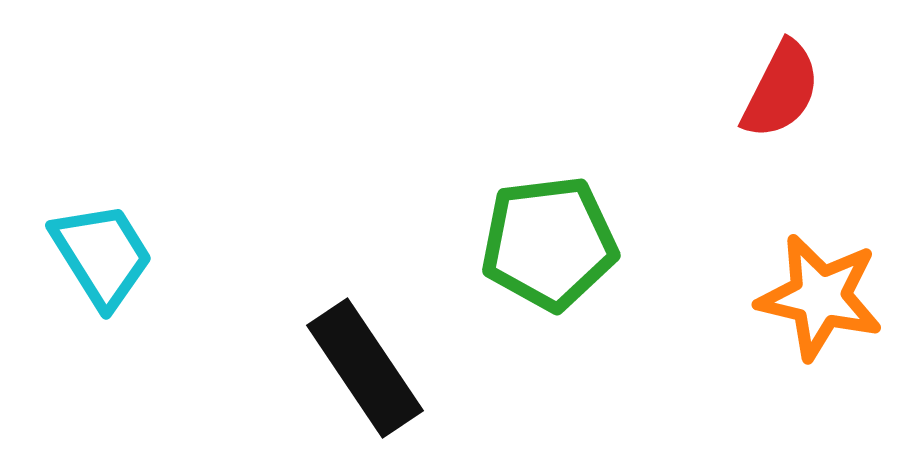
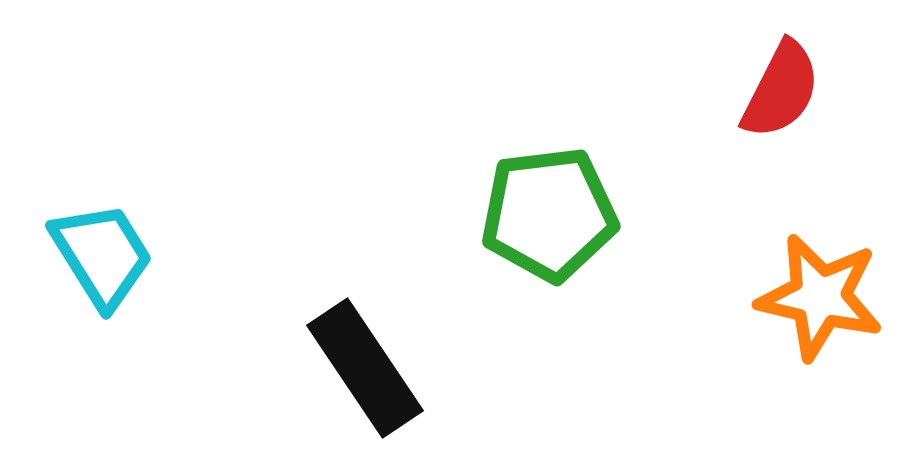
green pentagon: moved 29 px up
